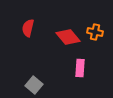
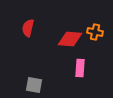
red diamond: moved 2 px right, 2 px down; rotated 45 degrees counterclockwise
gray square: rotated 30 degrees counterclockwise
